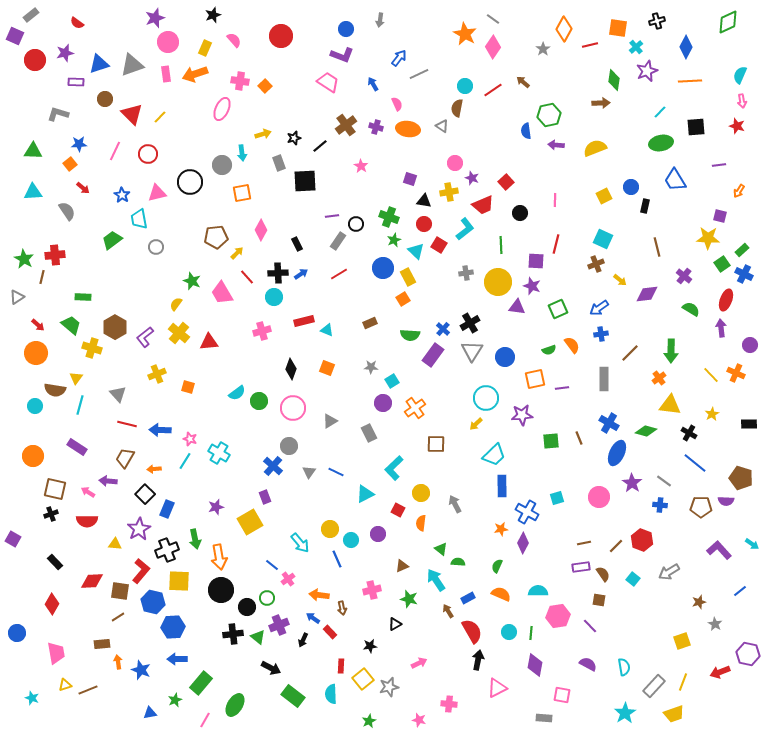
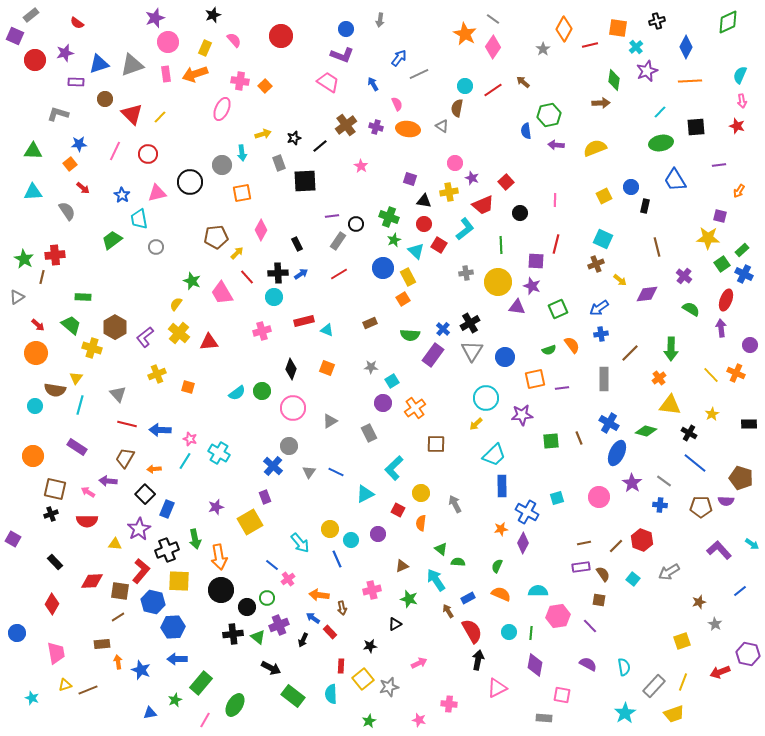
green arrow at (671, 351): moved 2 px up
green circle at (259, 401): moved 3 px right, 10 px up
